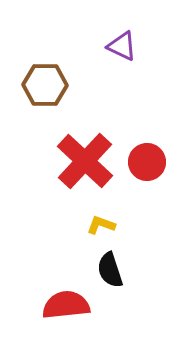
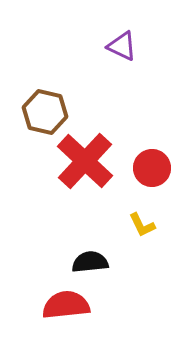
brown hexagon: moved 27 px down; rotated 12 degrees clockwise
red circle: moved 5 px right, 6 px down
yellow L-shape: moved 41 px right; rotated 136 degrees counterclockwise
black semicircle: moved 20 px left, 8 px up; rotated 102 degrees clockwise
